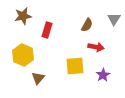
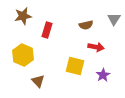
brown semicircle: moved 1 px left; rotated 48 degrees clockwise
yellow square: rotated 18 degrees clockwise
brown triangle: moved 3 px down; rotated 24 degrees counterclockwise
